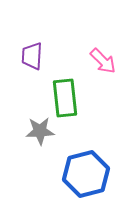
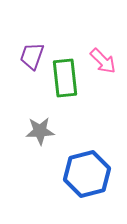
purple trapezoid: rotated 16 degrees clockwise
green rectangle: moved 20 px up
blue hexagon: moved 1 px right
